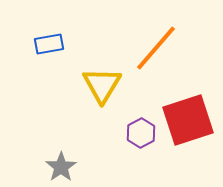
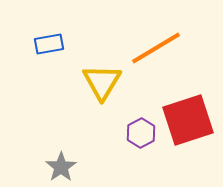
orange line: rotated 18 degrees clockwise
yellow triangle: moved 3 px up
